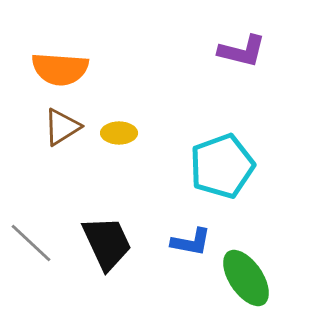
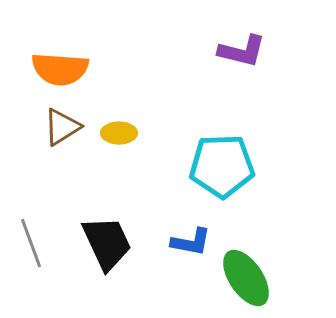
cyan pentagon: rotated 18 degrees clockwise
gray line: rotated 27 degrees clockwise
